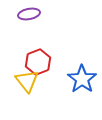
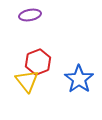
purple ellipse: moved 1 px right, 1 px down
blue star: moved 3 px left
